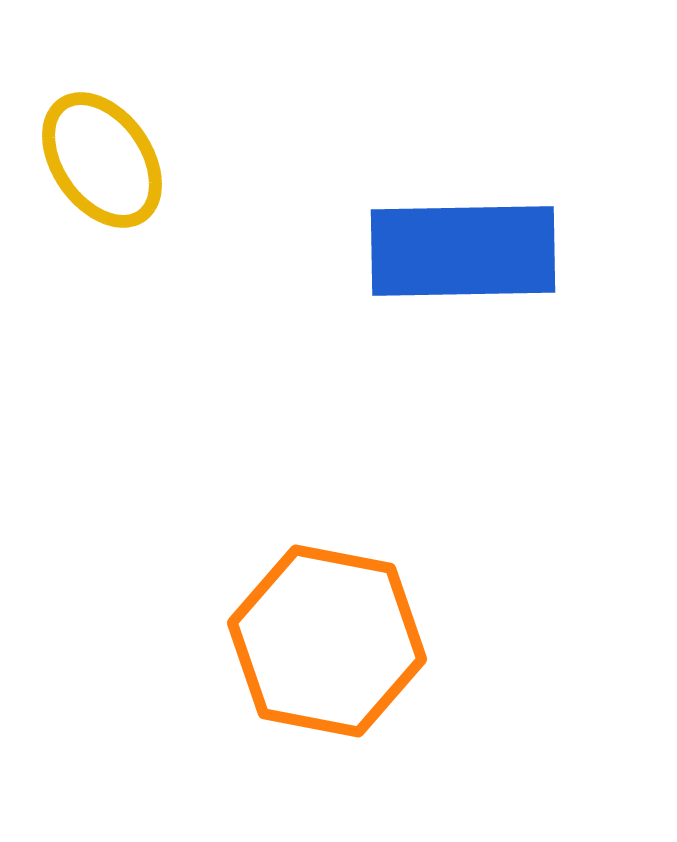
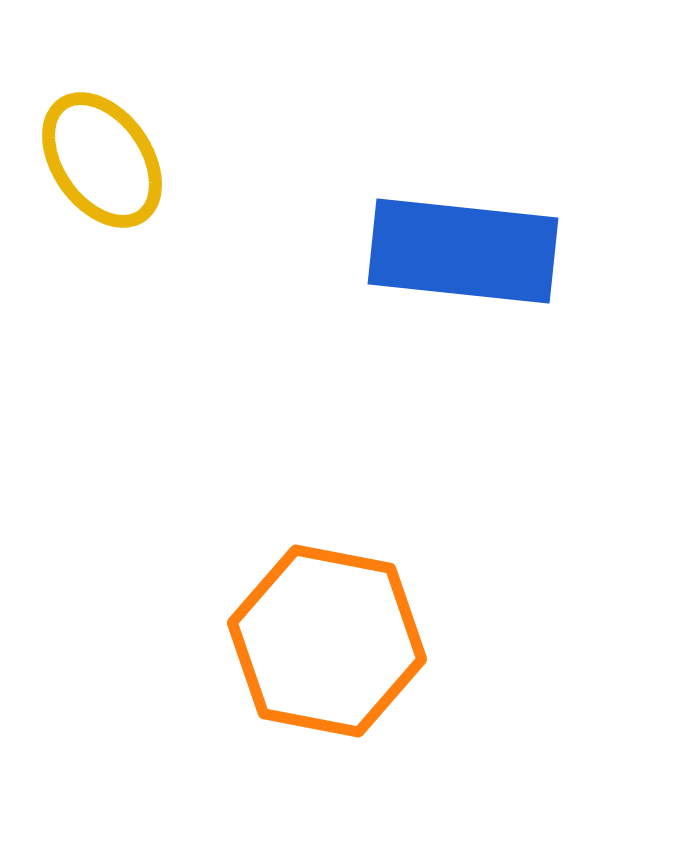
blue rectangle: rotated 7 degrees clockwise
